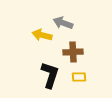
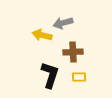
gray arrow: rotated 36 degrees counterclockwise
